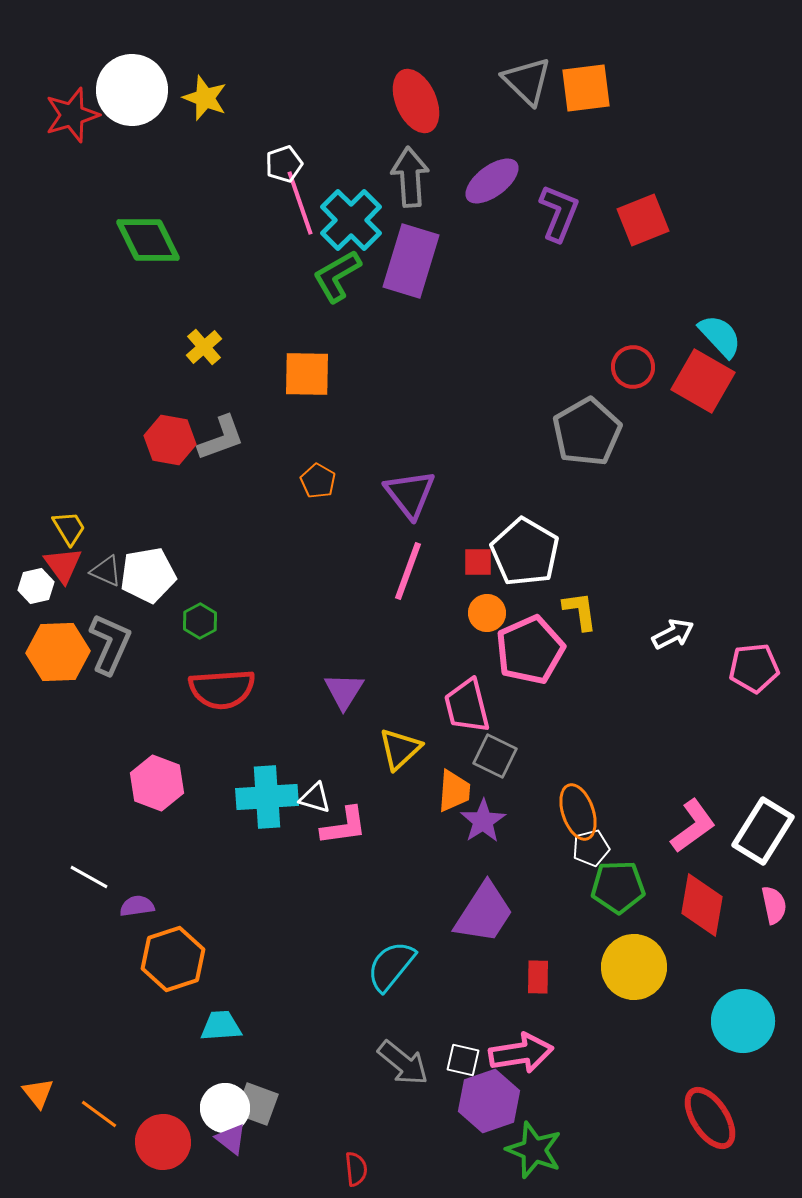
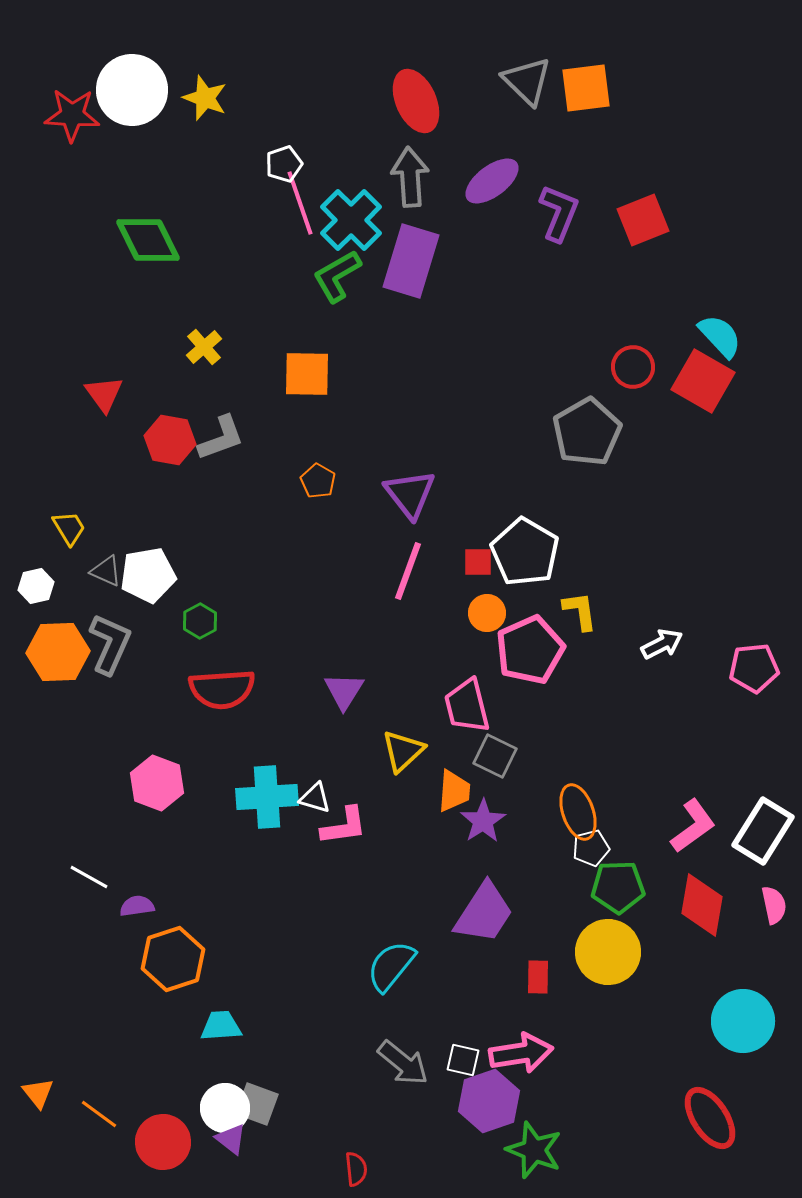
red star at (72, 115): rotated 20 degrees clockwise
red triangle at (63, 565): moved 41 px right, 171 px up
white arrow at (673, 634): moved 11 px left, 10 px down
yellow triangle at (400, 749): moved 3 px right, 2 px down
yellow circle at (634, 967): moved 26 px left, 15 px up
